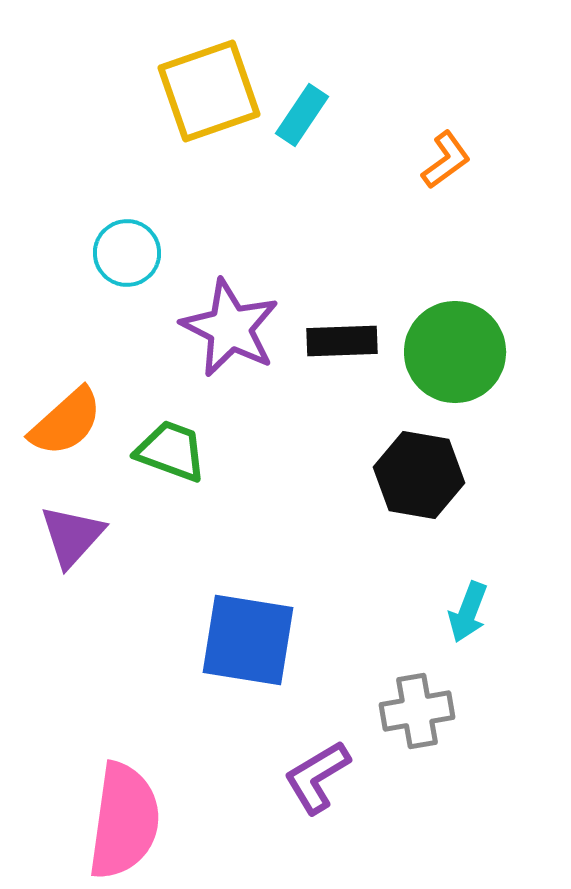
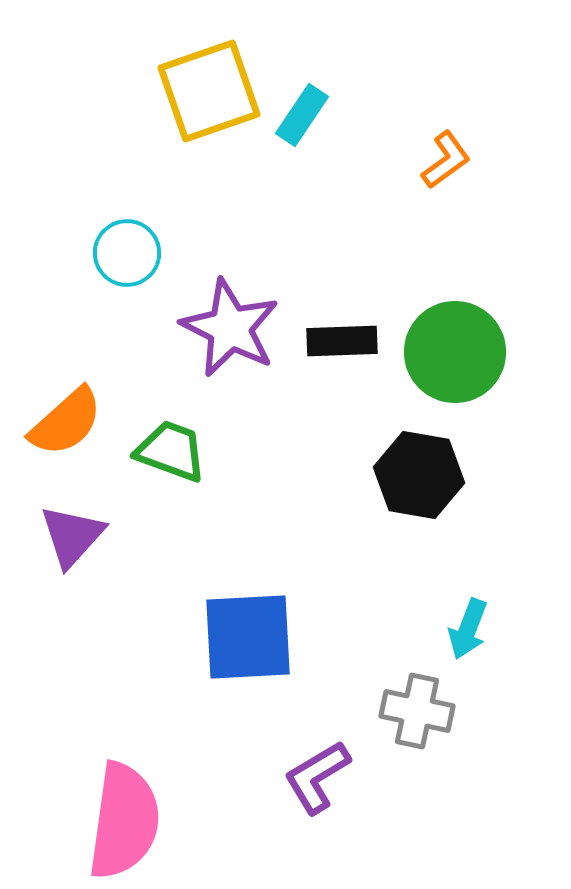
cyan arrow: moved 17 px down
blue square: moved 3 px up; rotated 12 degrees counterclockwise
gray cross: rotated 22 degrees clockwise
